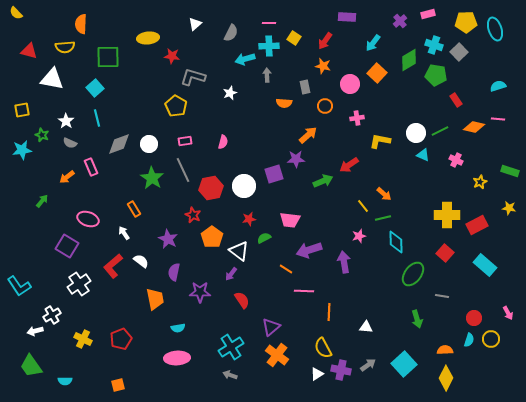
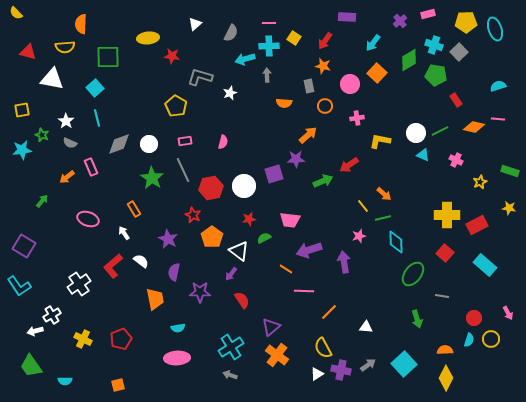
red triangle at (29, 51): moved 1 px left, 1 px down
gray L-shape at (193, 77): moved 7 px right
gray rectangle at (305, 87): moved 4 px right, 1 px up
purple square at (67, 246): moved 43 px left
orange line at (329, 312): rotated 42 degrees clockwise
